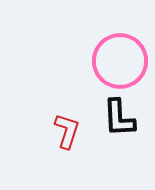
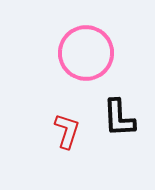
pink circle: moved 34 px left, 8 px up
